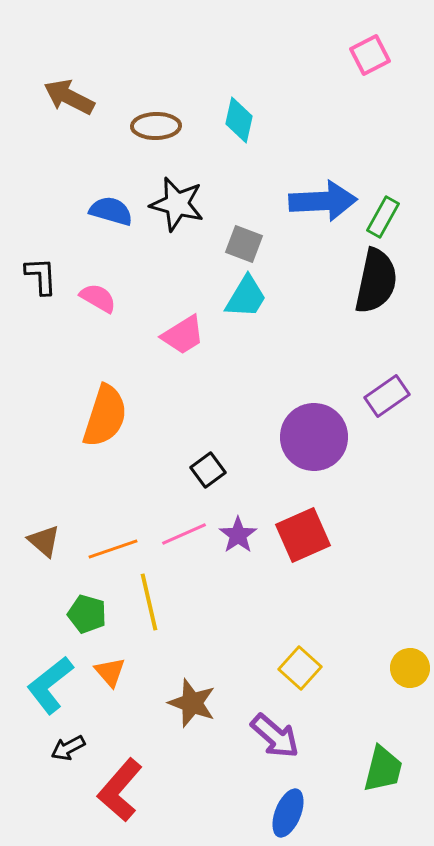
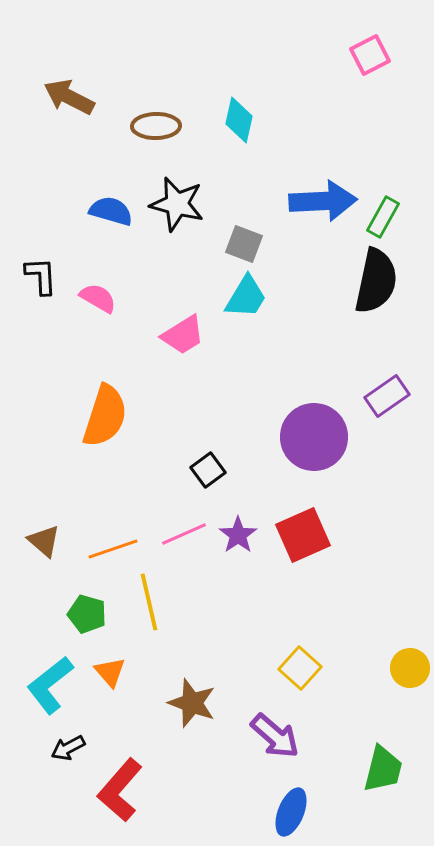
blue ellipse: moved 3 px right, 1 px up
